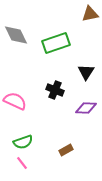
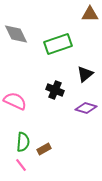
brown triangle: rotated 12 degrees clockwise
gray diamond: moved 1 px up
green rectangle: moved 2 px right, 1 px down
black triangle: moved 1 px left, 2 px down; rotated 18 degrees clockwise
purple diamond: rotated 15 degrees clockwise
green semicircle: rotated 66 degrees counterclockwise
brown rectangle: moved 22 px left, 1 px up
pink line: moved 1 px left, 2 px down
